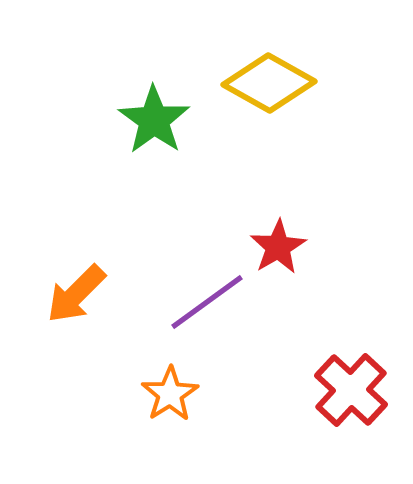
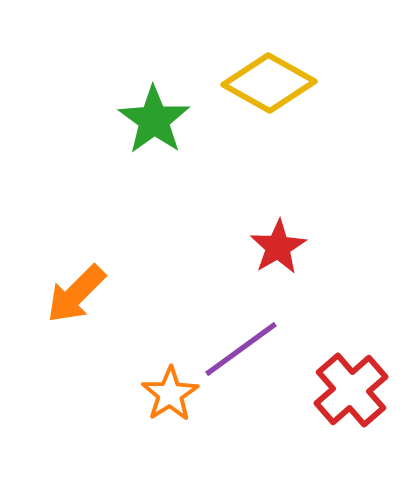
purple line: moved 34 px right, 47 px down
red cross: rotated 6 degrees clockwise
